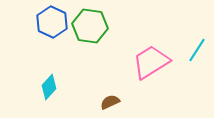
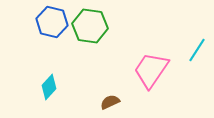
blue hexagon: rotated 12 degrees counterclockwise
pink trapezoid: moved 8 px down; rotated 24 degrees counterclockwise
